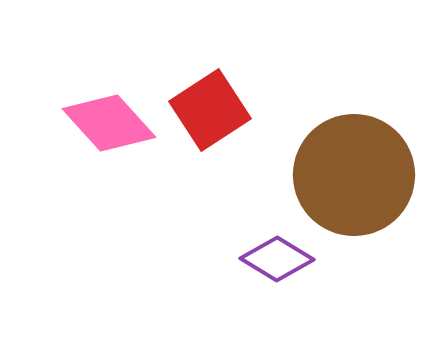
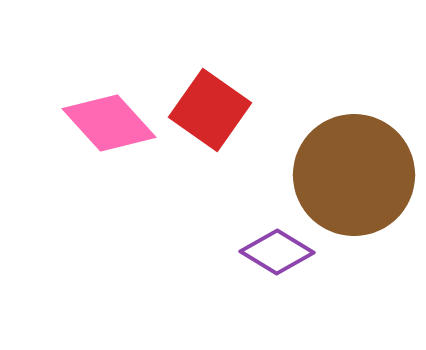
red square: rotated 22 degrees counterclockwise
purple diamond: moved 7 px up
